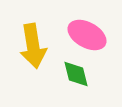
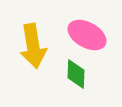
green diamond: rotated 16 degrees clockwise
